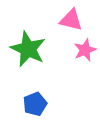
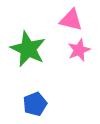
pink star: moved 6 px left
